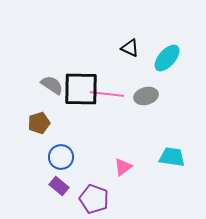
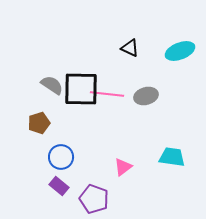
cyan ellipse: moved 13 px right, 7 px up; rotated 28 degrees clockwise
